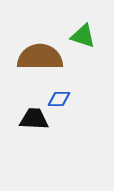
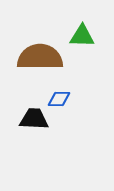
green triangle: moved 1 px left; rotated 16 degrees counterclockwise
